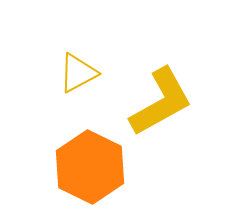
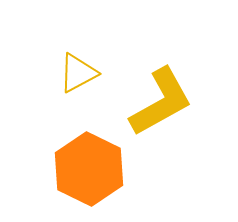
orange hexagon: moved 1 px left, 2 px down
